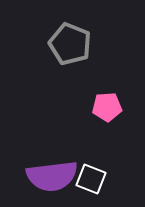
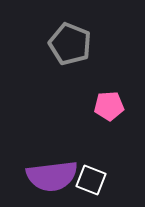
pink pentagon: moved 2 px right, 1 px up
white square: moved 1 px down
